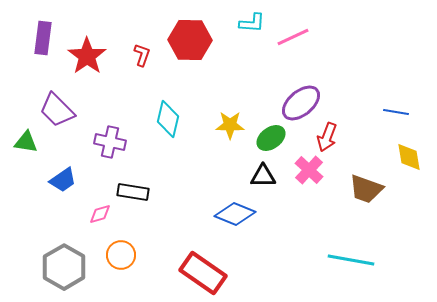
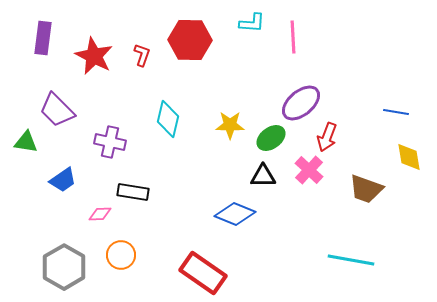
pink line: rotated 68 degrees counterclockwise
red star: moved 7 px right; rotated 9 degrees counterclockwise
pink diamond: rotated 15 degrees clockwise
